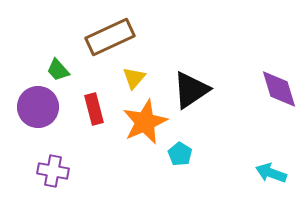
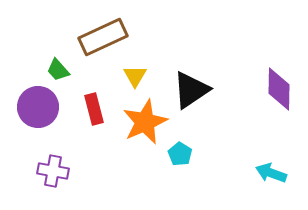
brown rectangle: moved 7 px left
yellow triangle: moved 1 px right, 2 px up; rotated 10 degrees counterclockwise
purple diamond: rotated 18 degrees clockwise
